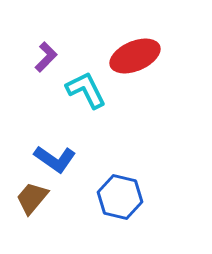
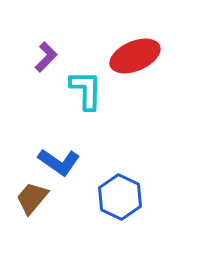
cyan L-shape: rotated 27 degrees clockwise
blue L-shape: moved 4 px right, 3 px down
blue hexagon: rotated 12 degrees clockwise
